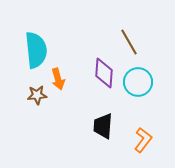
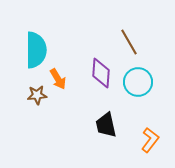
cyan semicircle: rotated 6 degrees clockwise
purple diamond: moved 3 px left
orange arrow: rotated 15 degrees counterclockwise
black trapezoid: moved 3 px right, 1 px up; rotated 16 degrees counterclockwise
orange L-shape: moved 7 px right
